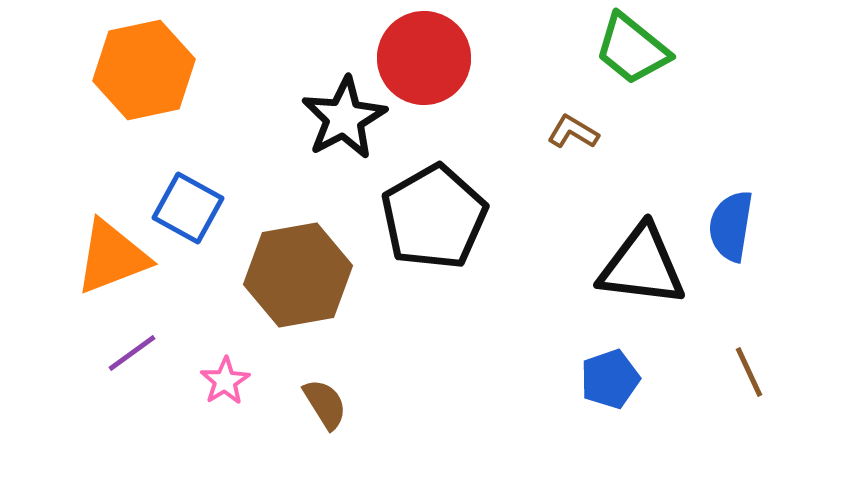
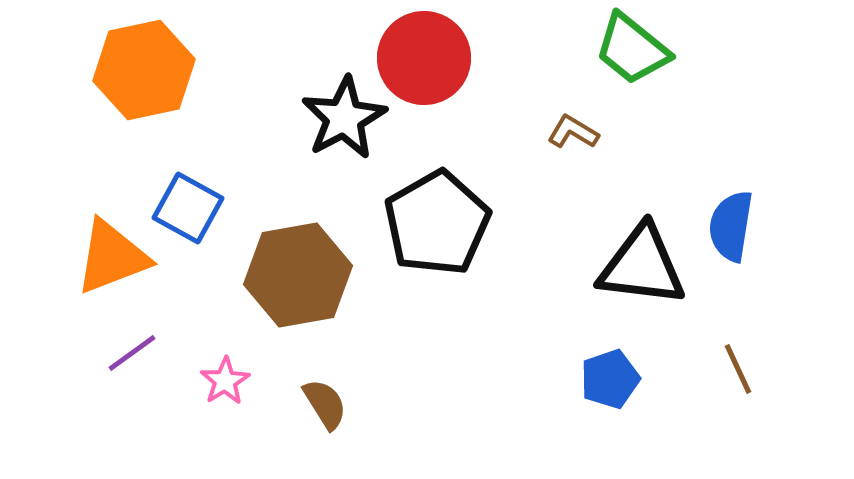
black pentagon: moved 3 px right, 6 px down
brown line: moved 11 px left, 3 px up
